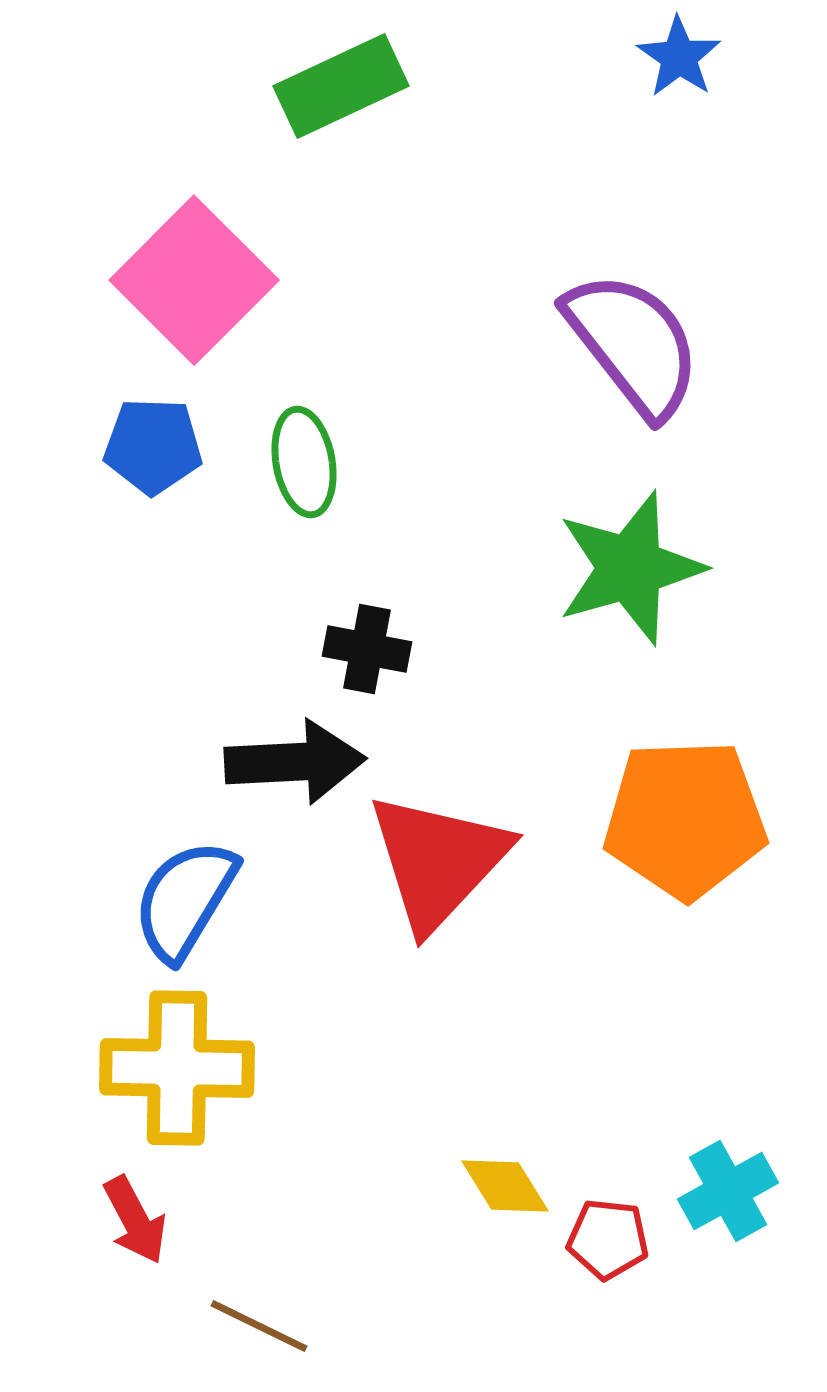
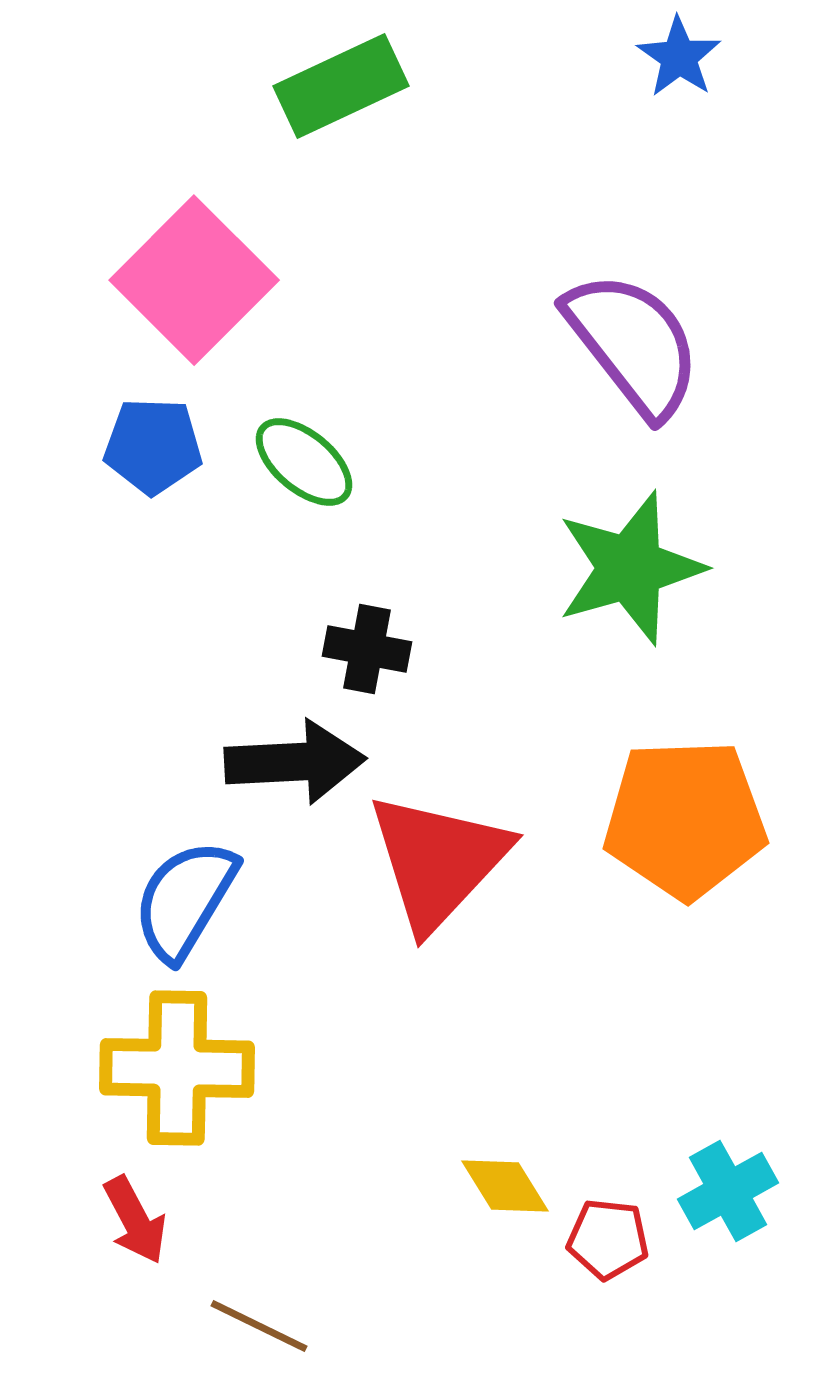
green ellipse: rotated 40 degrees counterclockwise
